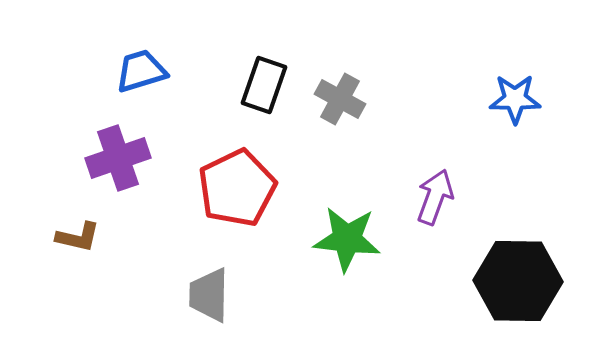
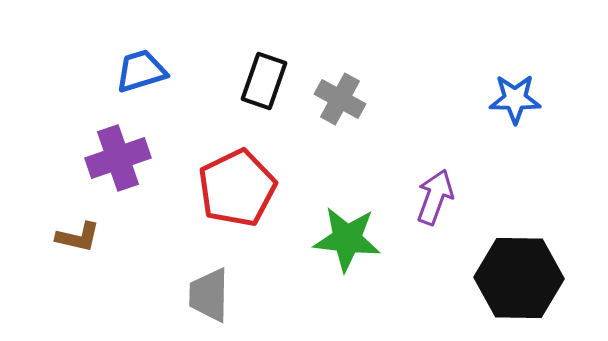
black rectangle: moved 4 px up
black hexagon: moved 1 px right, 3 px up
